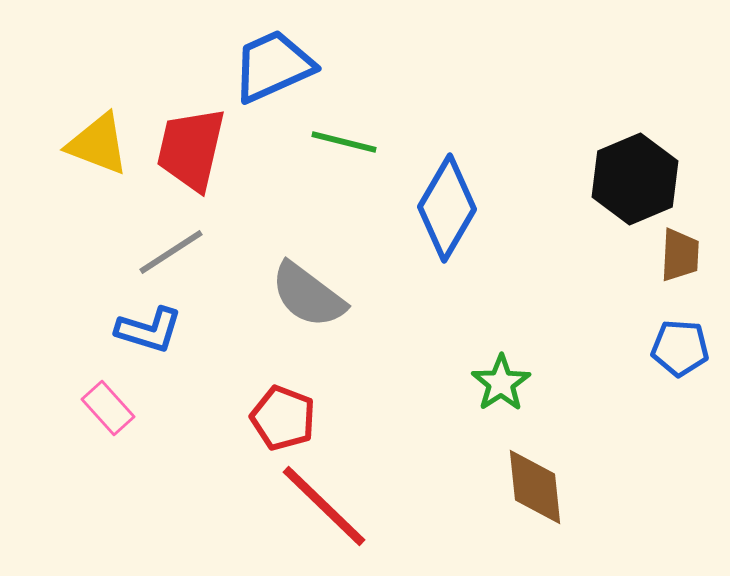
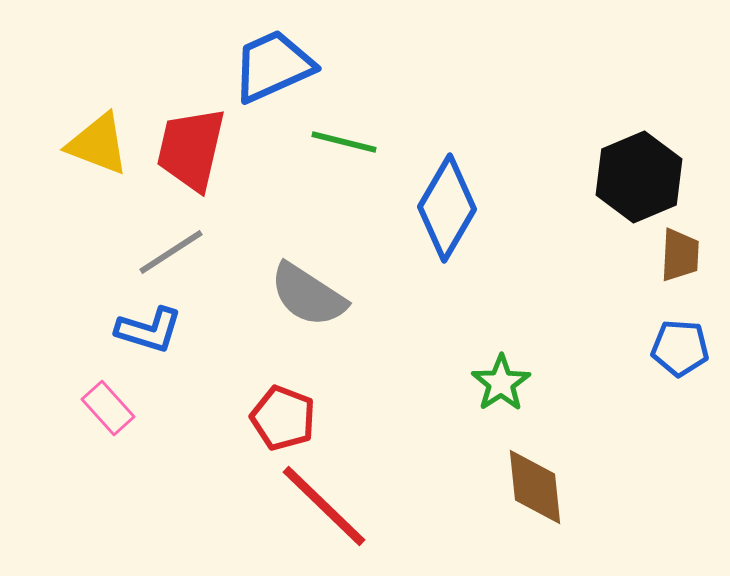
black hexagon: moved 4 px right, 2 px up
gray semicircle: rotated 4 degrees counterclockwise
